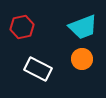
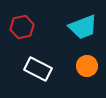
orange circle: moved 5 px right, 7 px down
